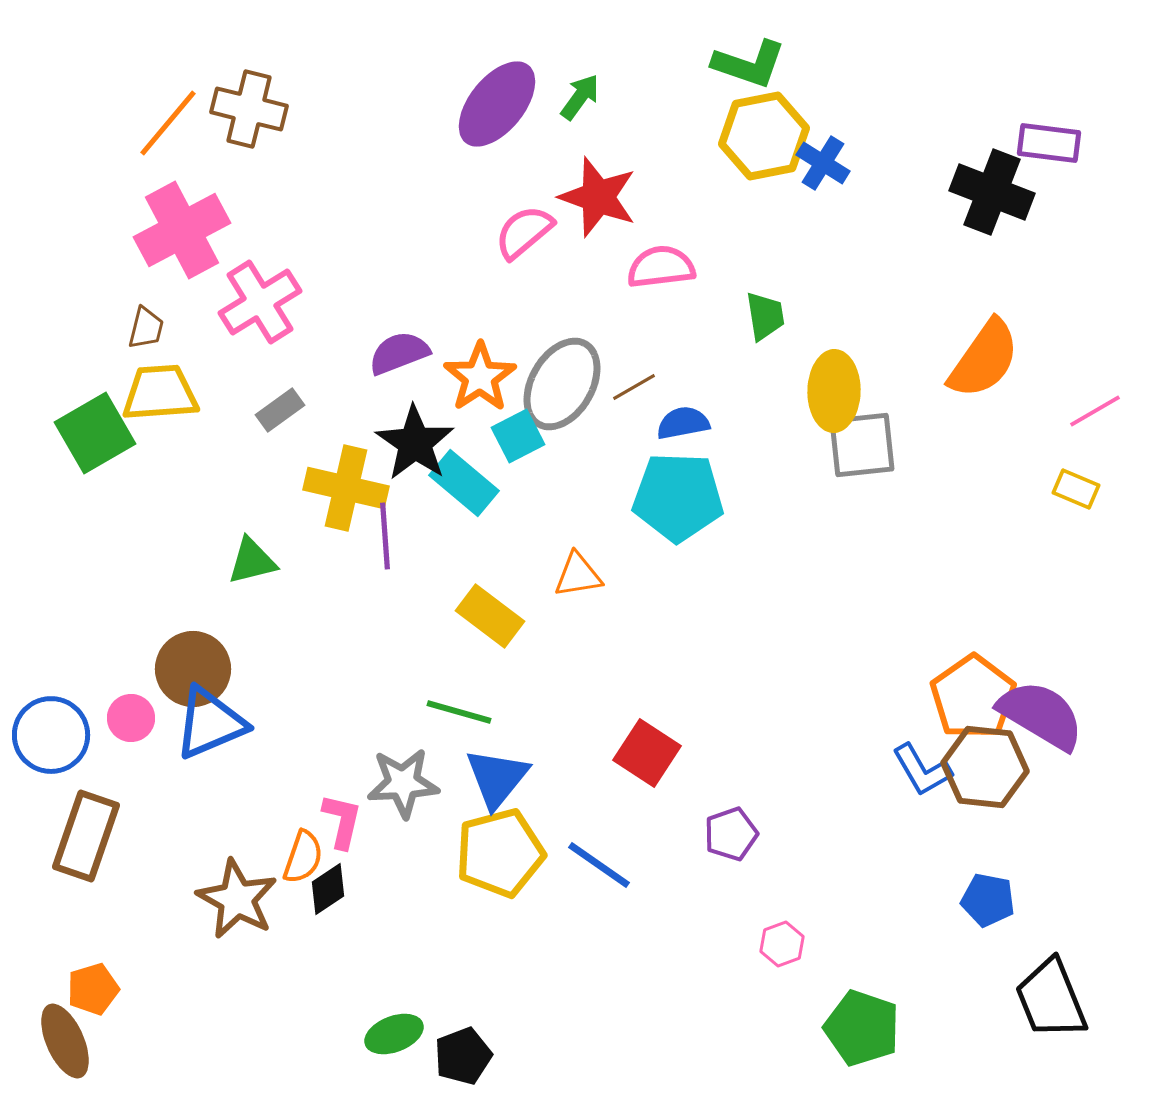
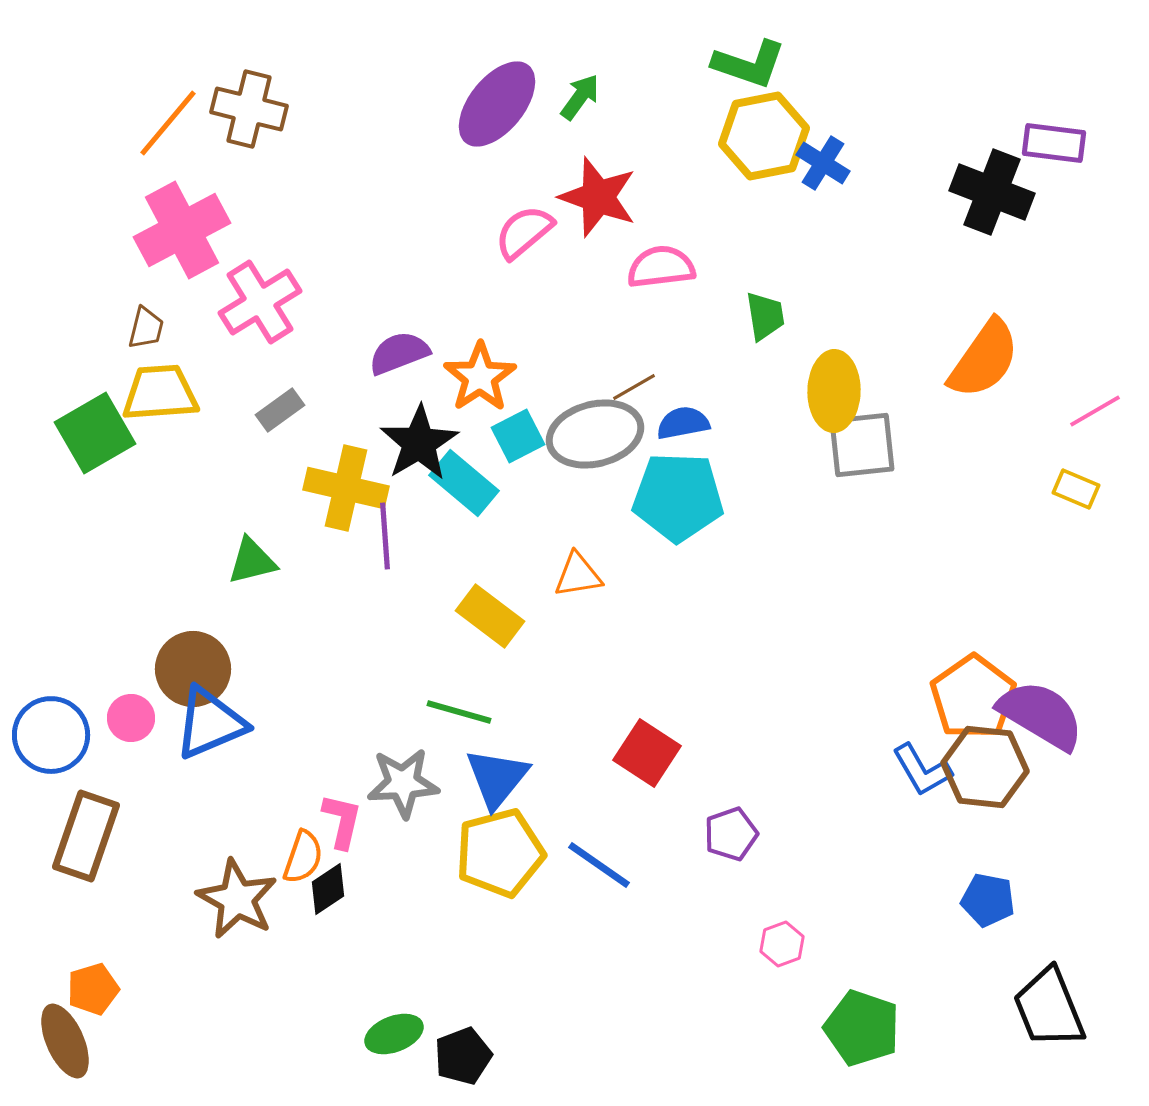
purple rectangle at (1049, 143): moved 5 px right
gray ellipse at (562, 384): moved 33 px right, 50 px down; rotated 46 degrees clockwise
black star at (415, 443): moved 4 px right; rotated 6 degrees clockwise
black trapezoid at (1051, 999): moved 2 px left, 9 px down
